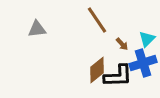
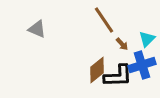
brown line: moved 7 px right
gray triangle: rotated 30 degrees clockwise
blue cross: moved 1 px left, 2 px down
